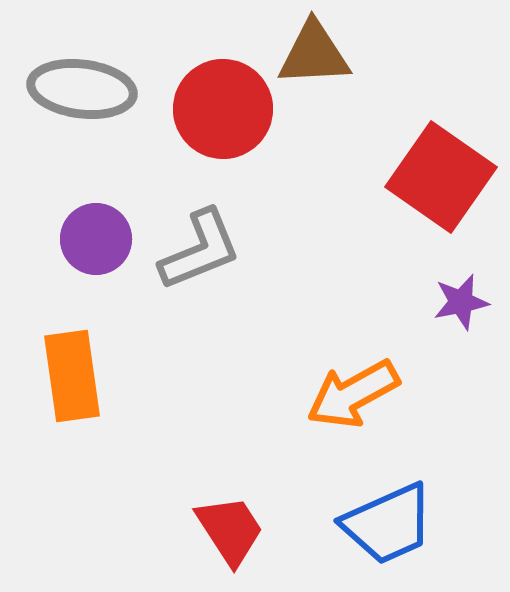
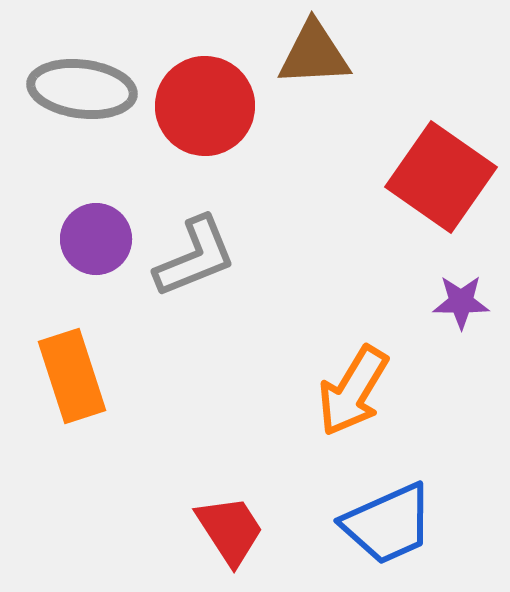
red circle: moved 18 px left, 3 px up
gray L-shape: moved 5 px left, 7 px down
purple star: rotated 12 degrees clockwise
orange rectangle: rotated 10 degrees counterclockwise
orange arrow: moved 3 px up; rotated 30 degrees counterclockwise
